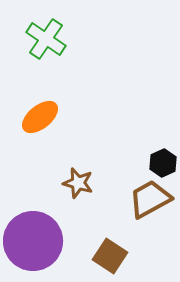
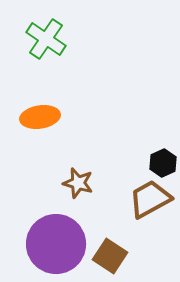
orange ellipse: rotated 30 degrees clockwise
purple circle: moved 23 px right, 3 px down
